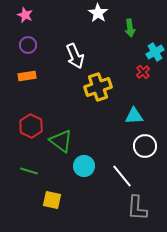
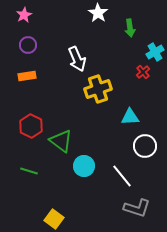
pink star: moved 1 px left; rotated 21 degrees clockwise
white arrow: moved 2 px right, 3 px down
yellow cross: moved 2 px down
cyan triangle: moved 4 px left, 1 px down
yellow square: moved 2 px right, 19 px down; rotated 24 degrees clockwise
gray L-shape: rotated 76 degrees counterclockwise
